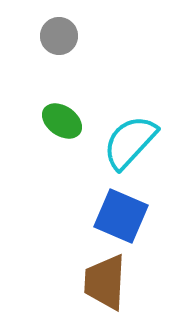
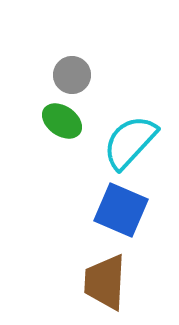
gray circle: moved 13 px right, 39 px down
blue square: moved 6 px up
